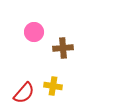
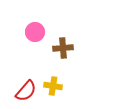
pink circle: moved 1 px right
red semicircle: moved 2 px right, 2 px up
